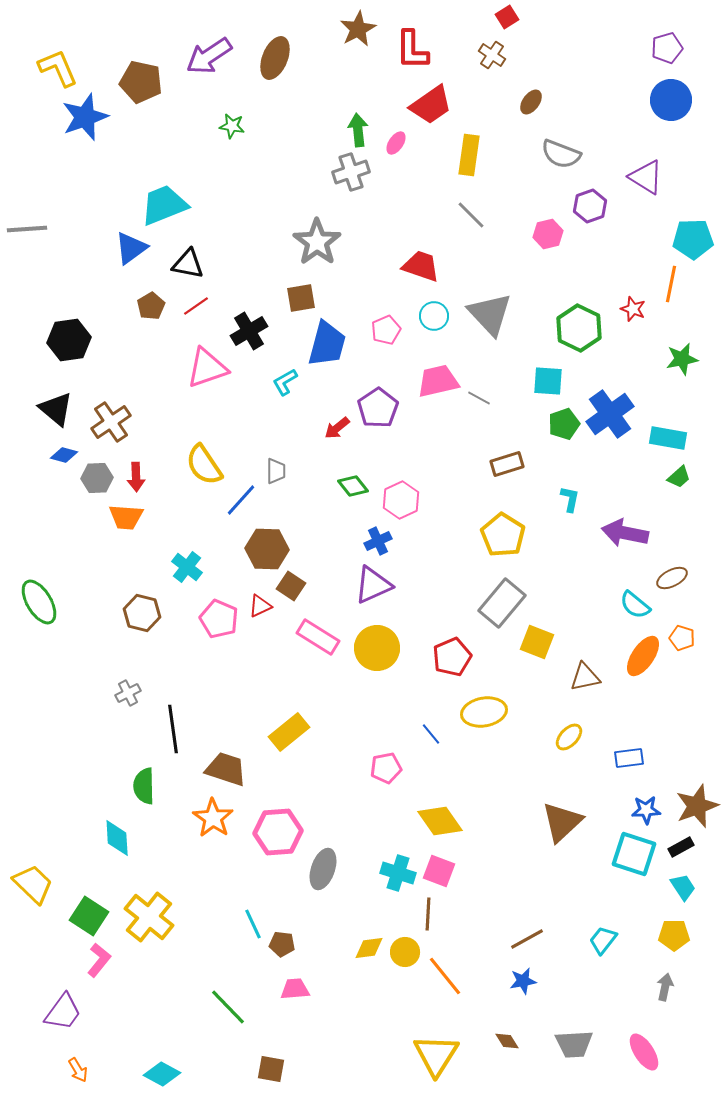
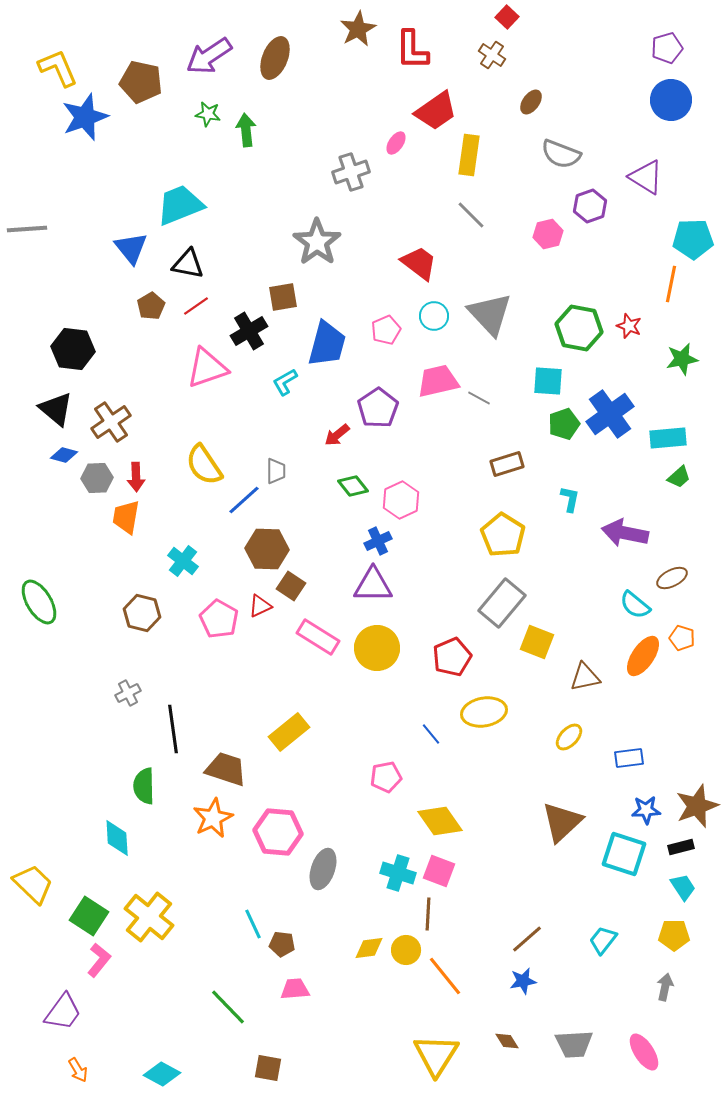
red square at (507, 17): rotated 15 degrees counterclockwise
red trapezoid at (431, 105): moved 5 px right, 6 px down
green star at (232, 126): moved 24 px left, 12 px up
green arrow at (358, 130): moved 112 px left
cyan trapezoid at (164, 205): moved 16 px right
blue triangle at (131, 248): rotated 33 degrees counterclockwise
red trapezoid at (421, 266): moved 2 px left, 3 px up; rotated 18 degrees clockwise
brown square at (301, 298): moved 18 px left, 1 px up
red star at (633, 309): moved 4 px left, 17 px down
green hexagon at (579, 328): rotated 15 degrees counterclockwise
black hexagon at (69, 340): moved 4 px right, 9 px down; rotated 15 degrees clockwise
red arrow at (337, 428): moved 7 px down
cyan rectangle at (668, 438): rotated 15 degrees counterclockwise
blue line at (241, 500): moved 3 px right; rotated 6 degrees clockwise
orange trapezoid at (126, 517): rotated 96 degrees clockwise
cyan cross at (187, 567): moved 4 px left, 6 px up
purple triangle at (373, 585): rotated 24 degrees clockwise
pink pentagon at (219, 619): rotated 6 degrees clockwise
pink pentagon at (386, 768): moved 9 px down
orange star at (213, 818): rotated 12 degrees clockwise
pink hexagon at (278, 832): rotated 9 degrees clockwise
black rectangle at (681, 847): rotated 15 degrees clockwise
cyan square at (634, 854): moved 10 px left
brown line at (527, 939): rotated 12 degrees counterclockwise
yellow circle at (405, 952): moved 1 px right, 2 px up
brown square at (271, 1069): moved 3 px left, 1 px up
